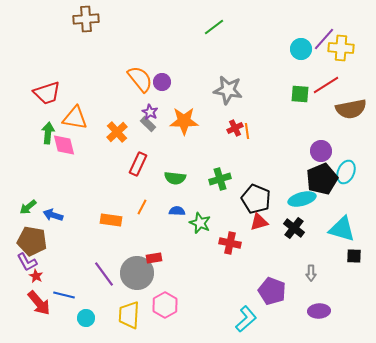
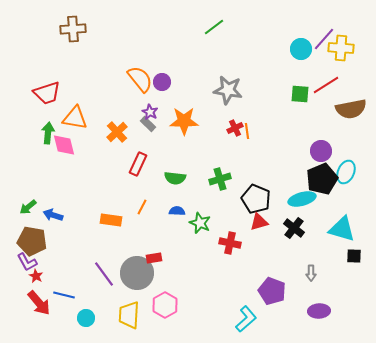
brown cross at (86, 19): moved 13 px left, 10 px down
